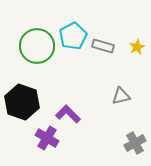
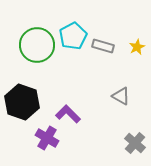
green circle: moved 1 px up
gray triangle: rotated 42 degrees clockwise
gray cross: rotated 20 degrees counterclockwise
